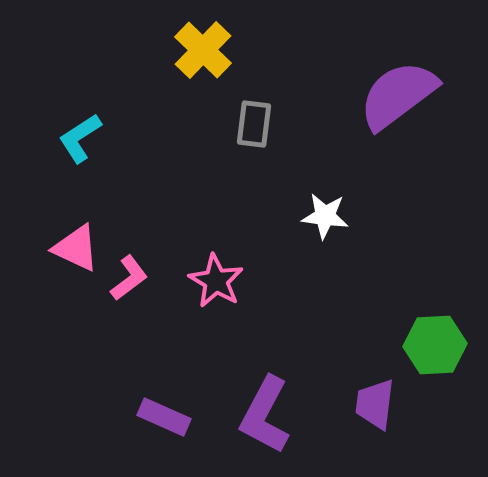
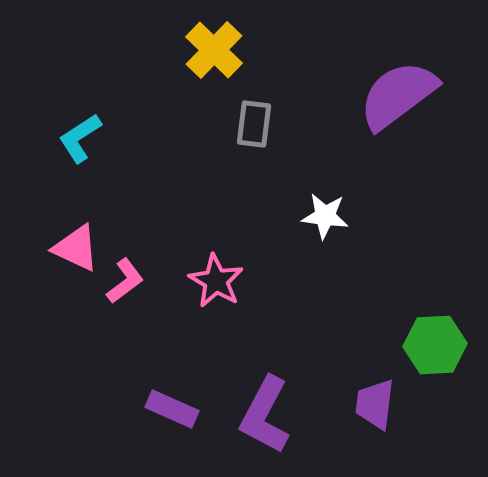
yellow cross: moved 11 px right
pink L-shape: moved 4 px left, 3 px down
purple rectangle: moved 8 px right, 8 px up
